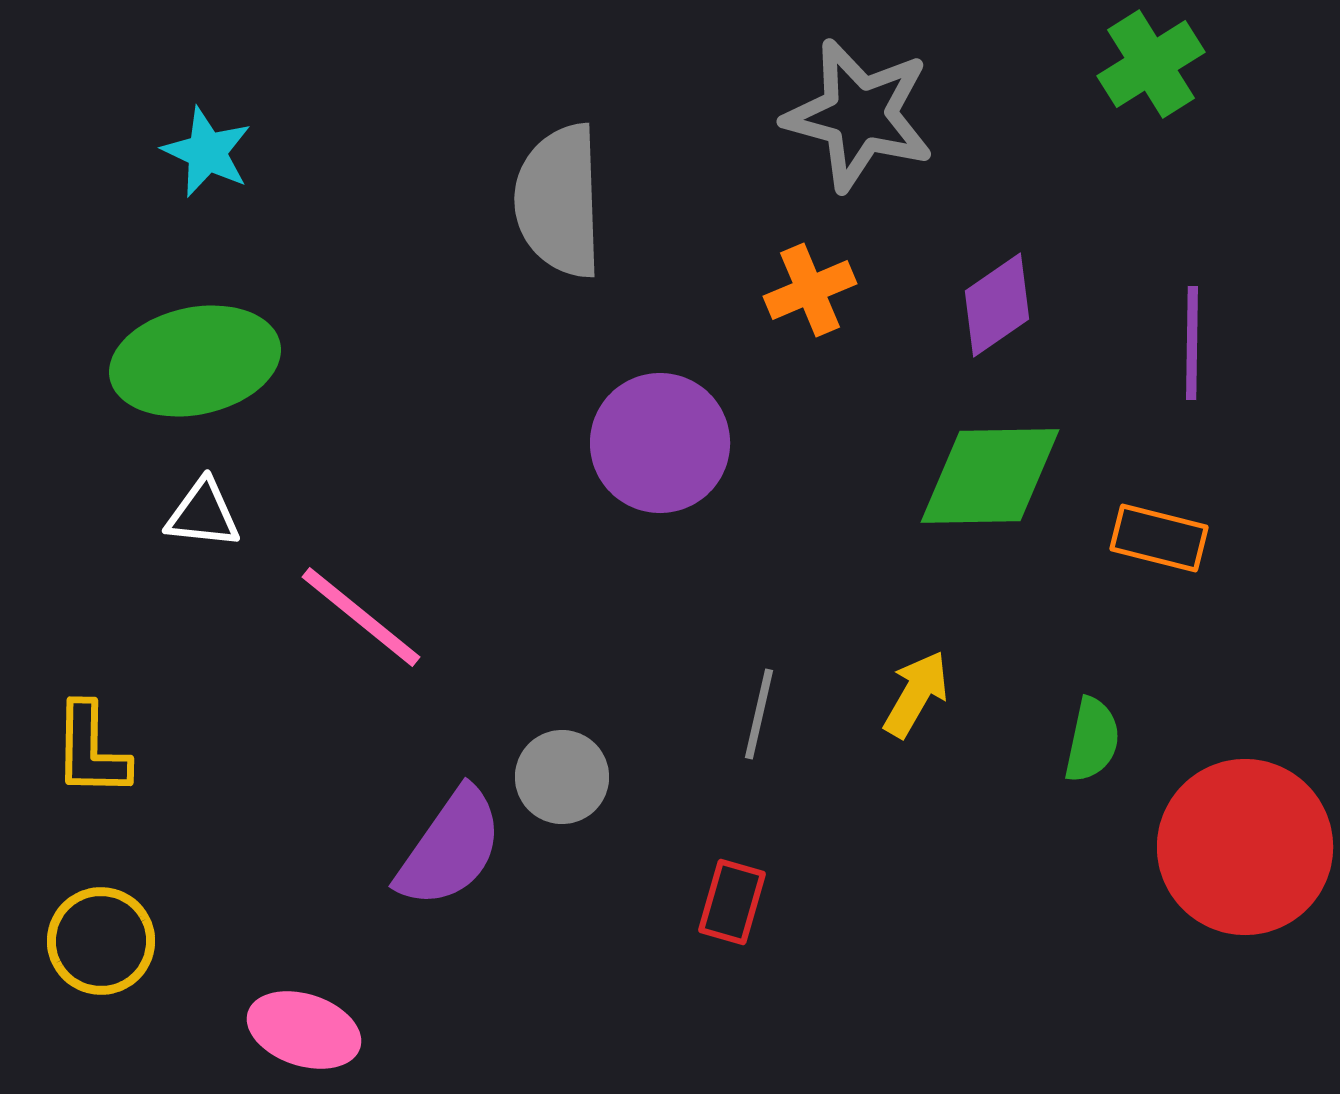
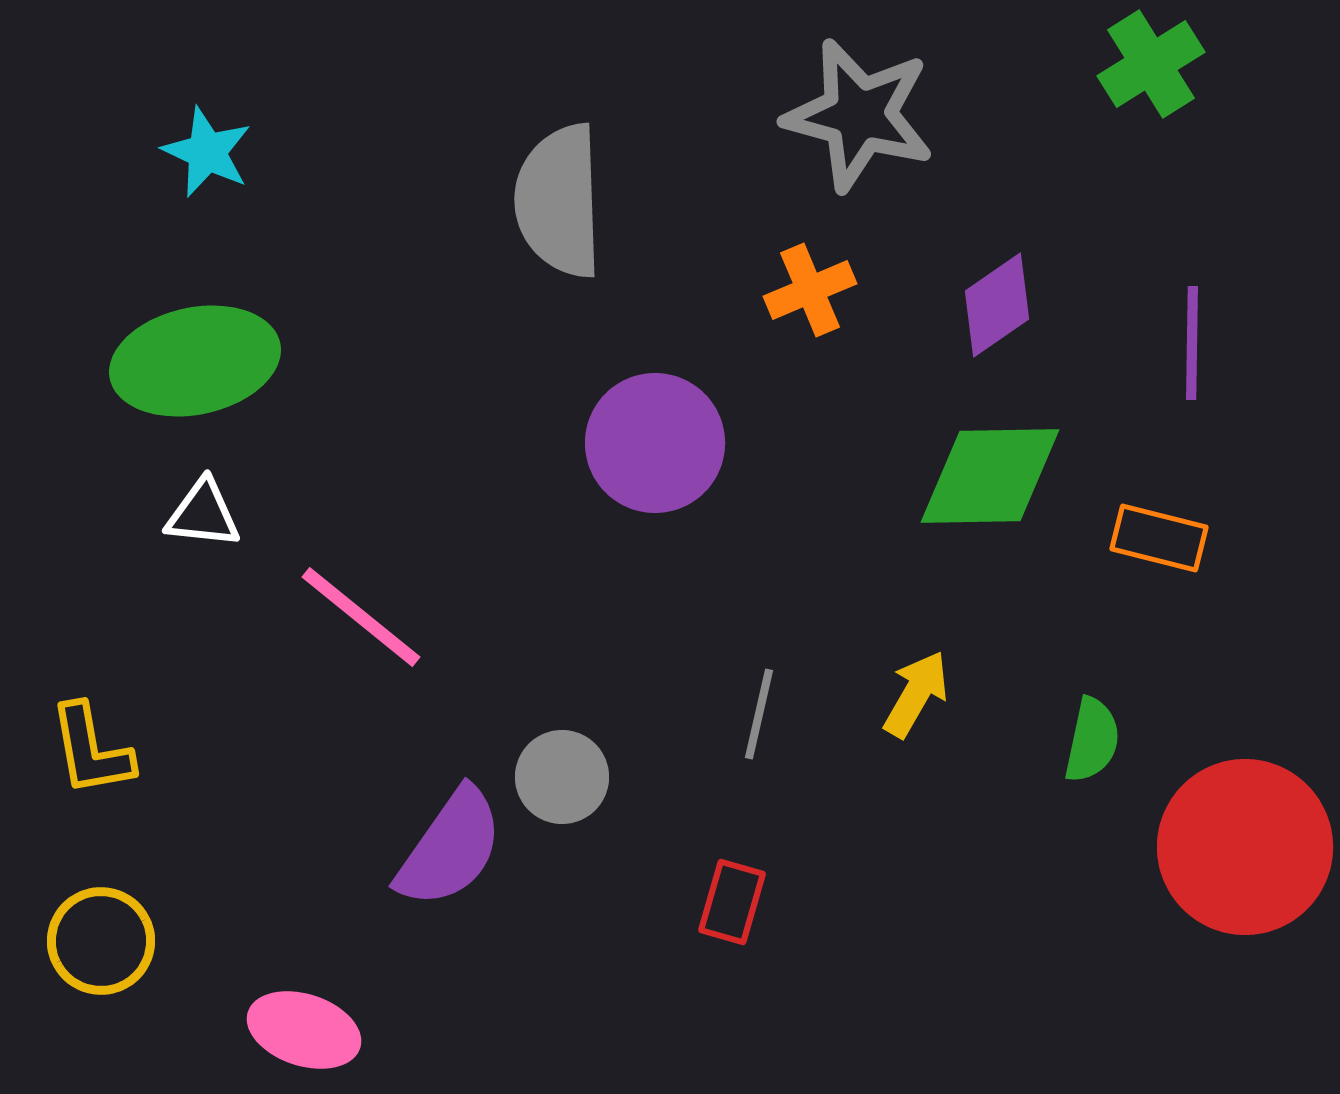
purple circle: moved 5 px left
yellow L-shape: rotated 11 degrees counterclockwise
